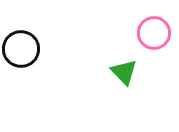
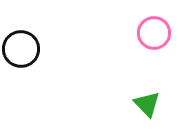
green triangle: moved 23 px right, 32 px down
